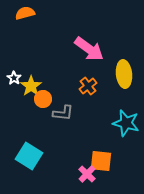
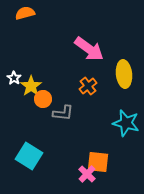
orange square: moved 3 px left, 1 px down
